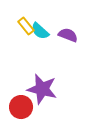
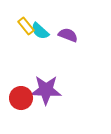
purple star: moved 4 px right, 1 px down; rotated 12 degrees counterclockwise
red circle: moved 9 px up
